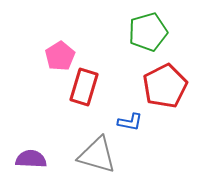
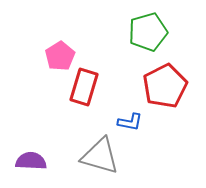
gray triangle: moved 3 px right, 1 px down
purple semicircle: moved 2 px down
